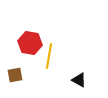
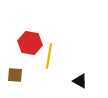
brown square: rotated 14 degrees clockwise
black triangle: moved 1 px right, 1 px down
